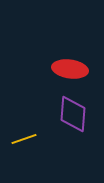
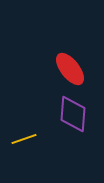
red ellipse: rotated 44 degrees clockwise
